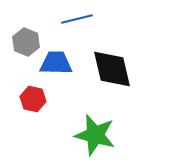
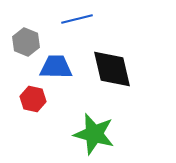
blue trapezoid: moved 4 px down
green star: moved 1 px left, 1 px up
